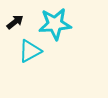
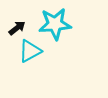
black arrow: moved 2 px right, 6 px down
